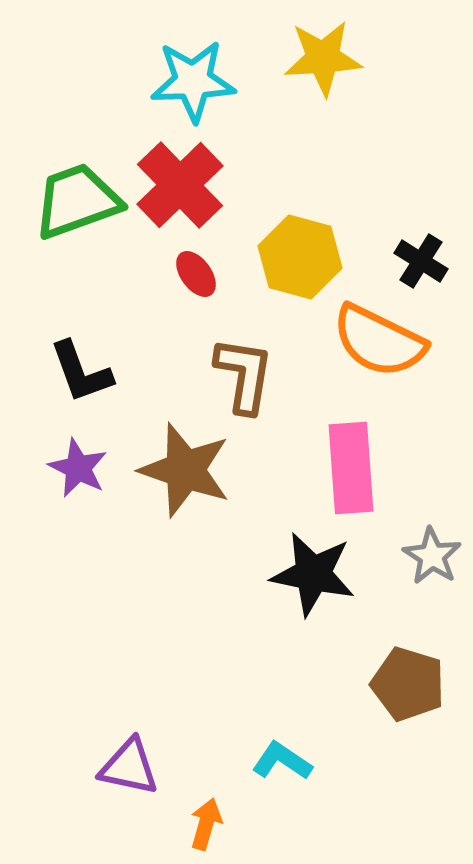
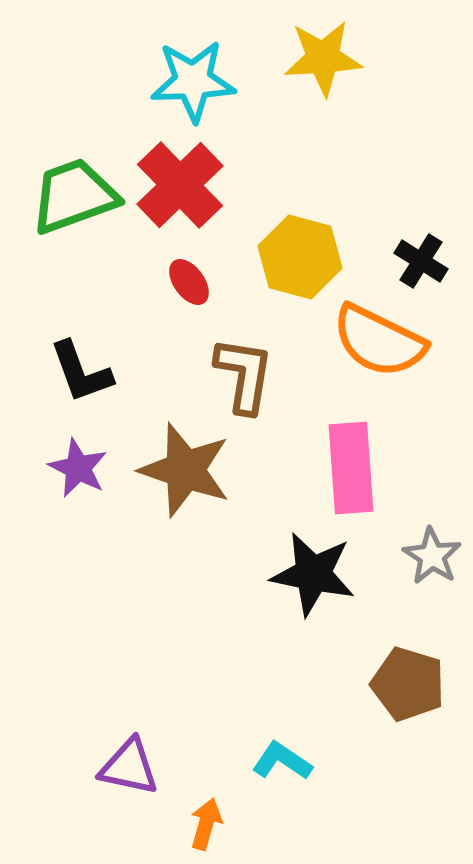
green trapezoid: moved 3 px left, 5 px up
red ellipse: moved 7 px left, 8 px down
